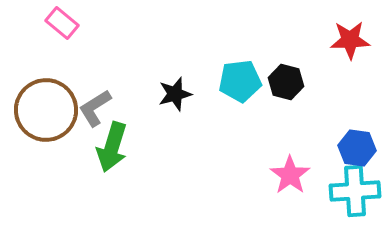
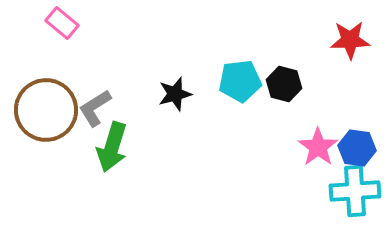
black hexagon: moved 2 px left, 2 px down
pink star: moved 28 px right, 28 px up
